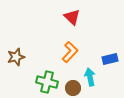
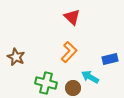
orange L-shape: moved 1 px left
brown star: rotated 30 degrees counterclockwise
cyan arrow: rotated 48 degrees counterclockwise
green cross: moved 1 px left, 1 px down
